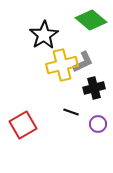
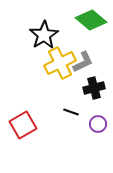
yellow cross: moved 2 px left, 2 px up; rotated 12 degrees counterclockwise
